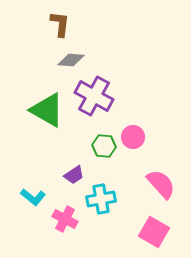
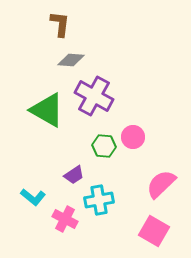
pink semicircle: rotated 92 degrees counterclockwise
cyan cross: moved 2 px left, 1 px down
pink square: moved 1 px up
